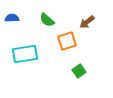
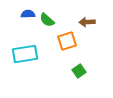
blue semicircle: moved 16 px right, 4 px up
brown arrow: rotated 35 degrees clockwise
